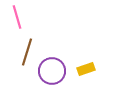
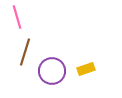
brown line: moved 2 px left
